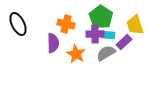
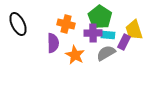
green pentagon: moved 1 px left
yellow trapezoid: moved 1 px left, 5 px down
purple cross: moved 2 px left, 1 px up
purple rectangle: rotated 21 degrees counterclockwise
orange star: moved 1 px left, 1 px down
